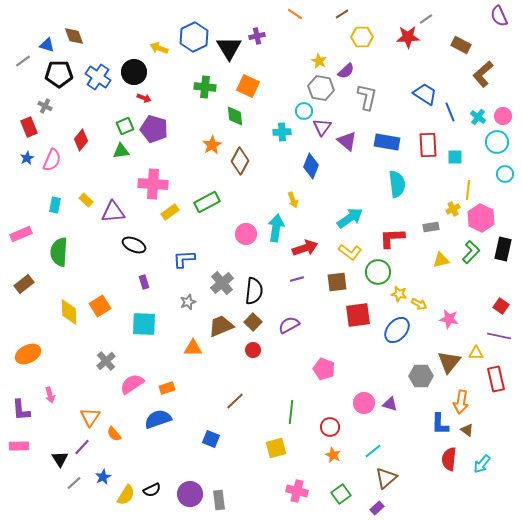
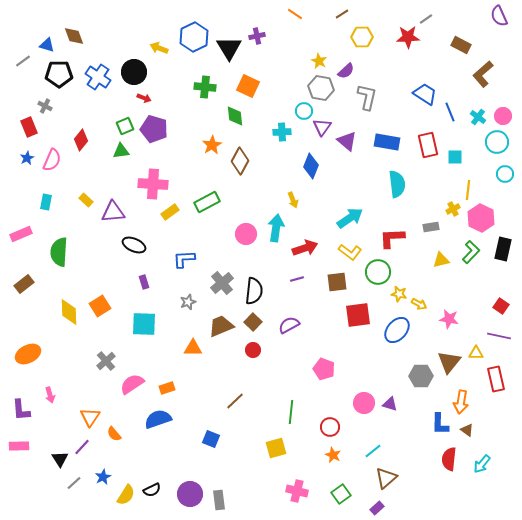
red rectangle at (428, 145): rotated 10 degrees counterclockwise
cyan rectangle at (55, 205): moved 9 px left, 3 px up
